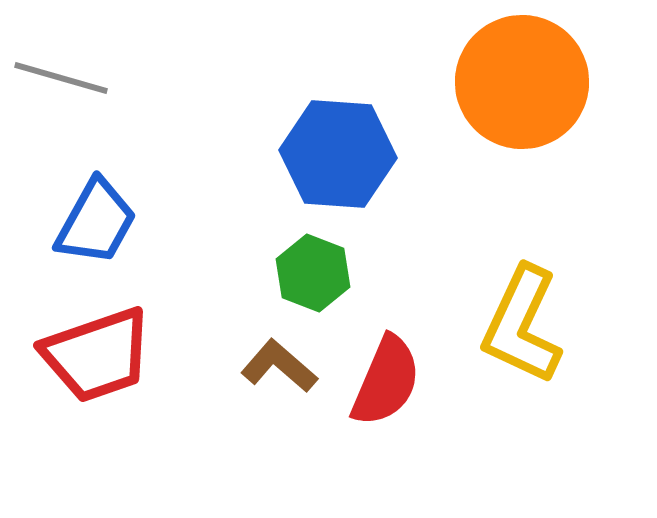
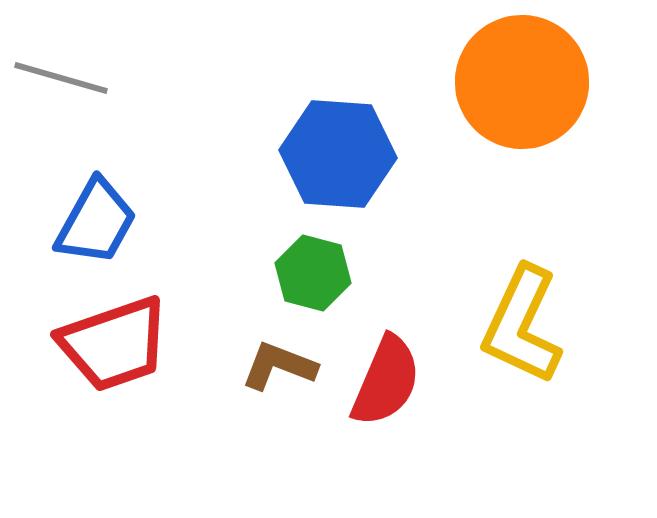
green hexagon: rotated 6 degrees counterclockwise
red trapezoid: moved 17 px right, 11 px up
brown L-shape: rotated 20 degrees counterclockwise
